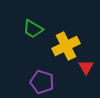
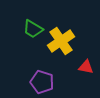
yellow cross: moved 5 px left, 5 px up; rotated 8 degrees counterclockwise
red triangle: rotated 49 degrees counterclockwise
